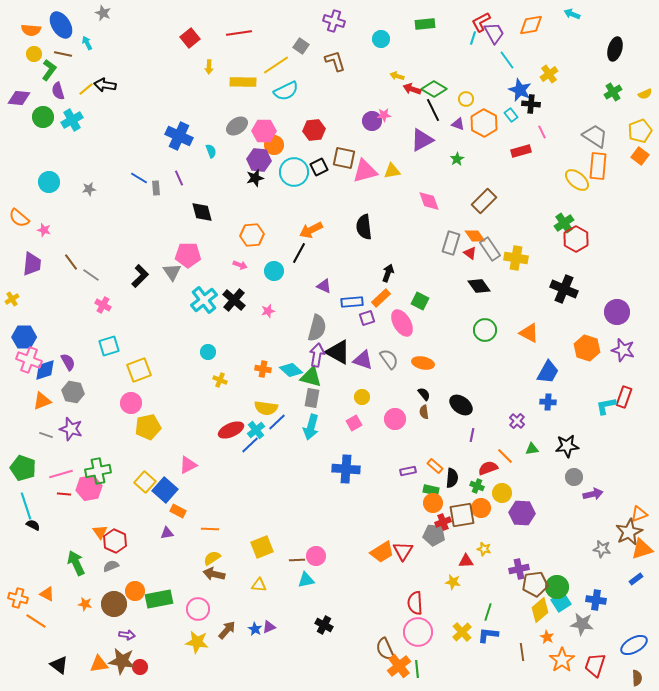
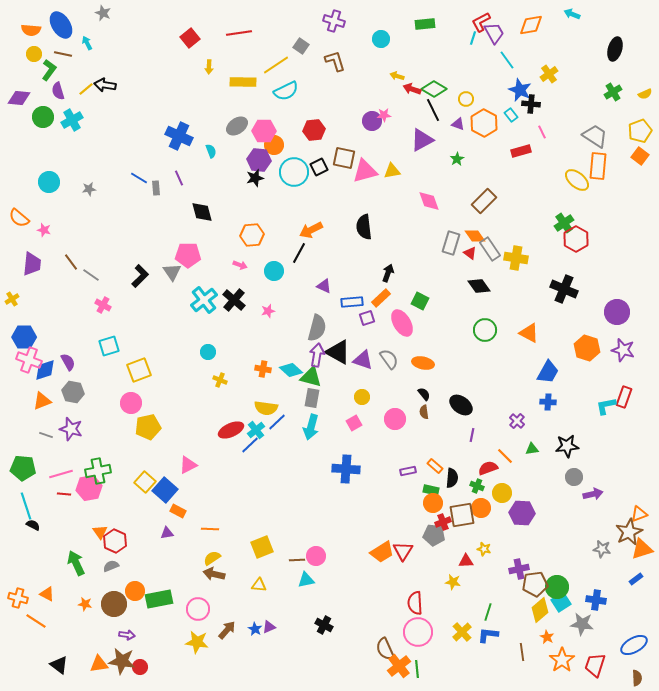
green pentagon at (23, 468): rotated 15 degrees counterclockwise
